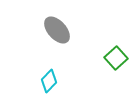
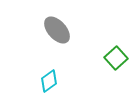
cyan diamond: rotated 10 degrees clockwise
